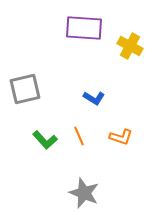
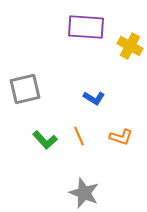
purple rectangle: moved 2 px right, 1 px up
